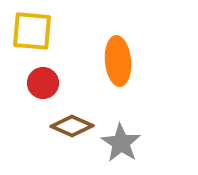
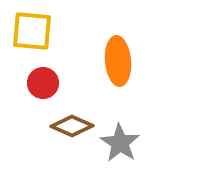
gray star: moved 1 px left
